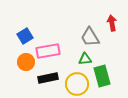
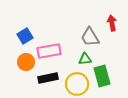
pink rectangle: moved 1 px right
